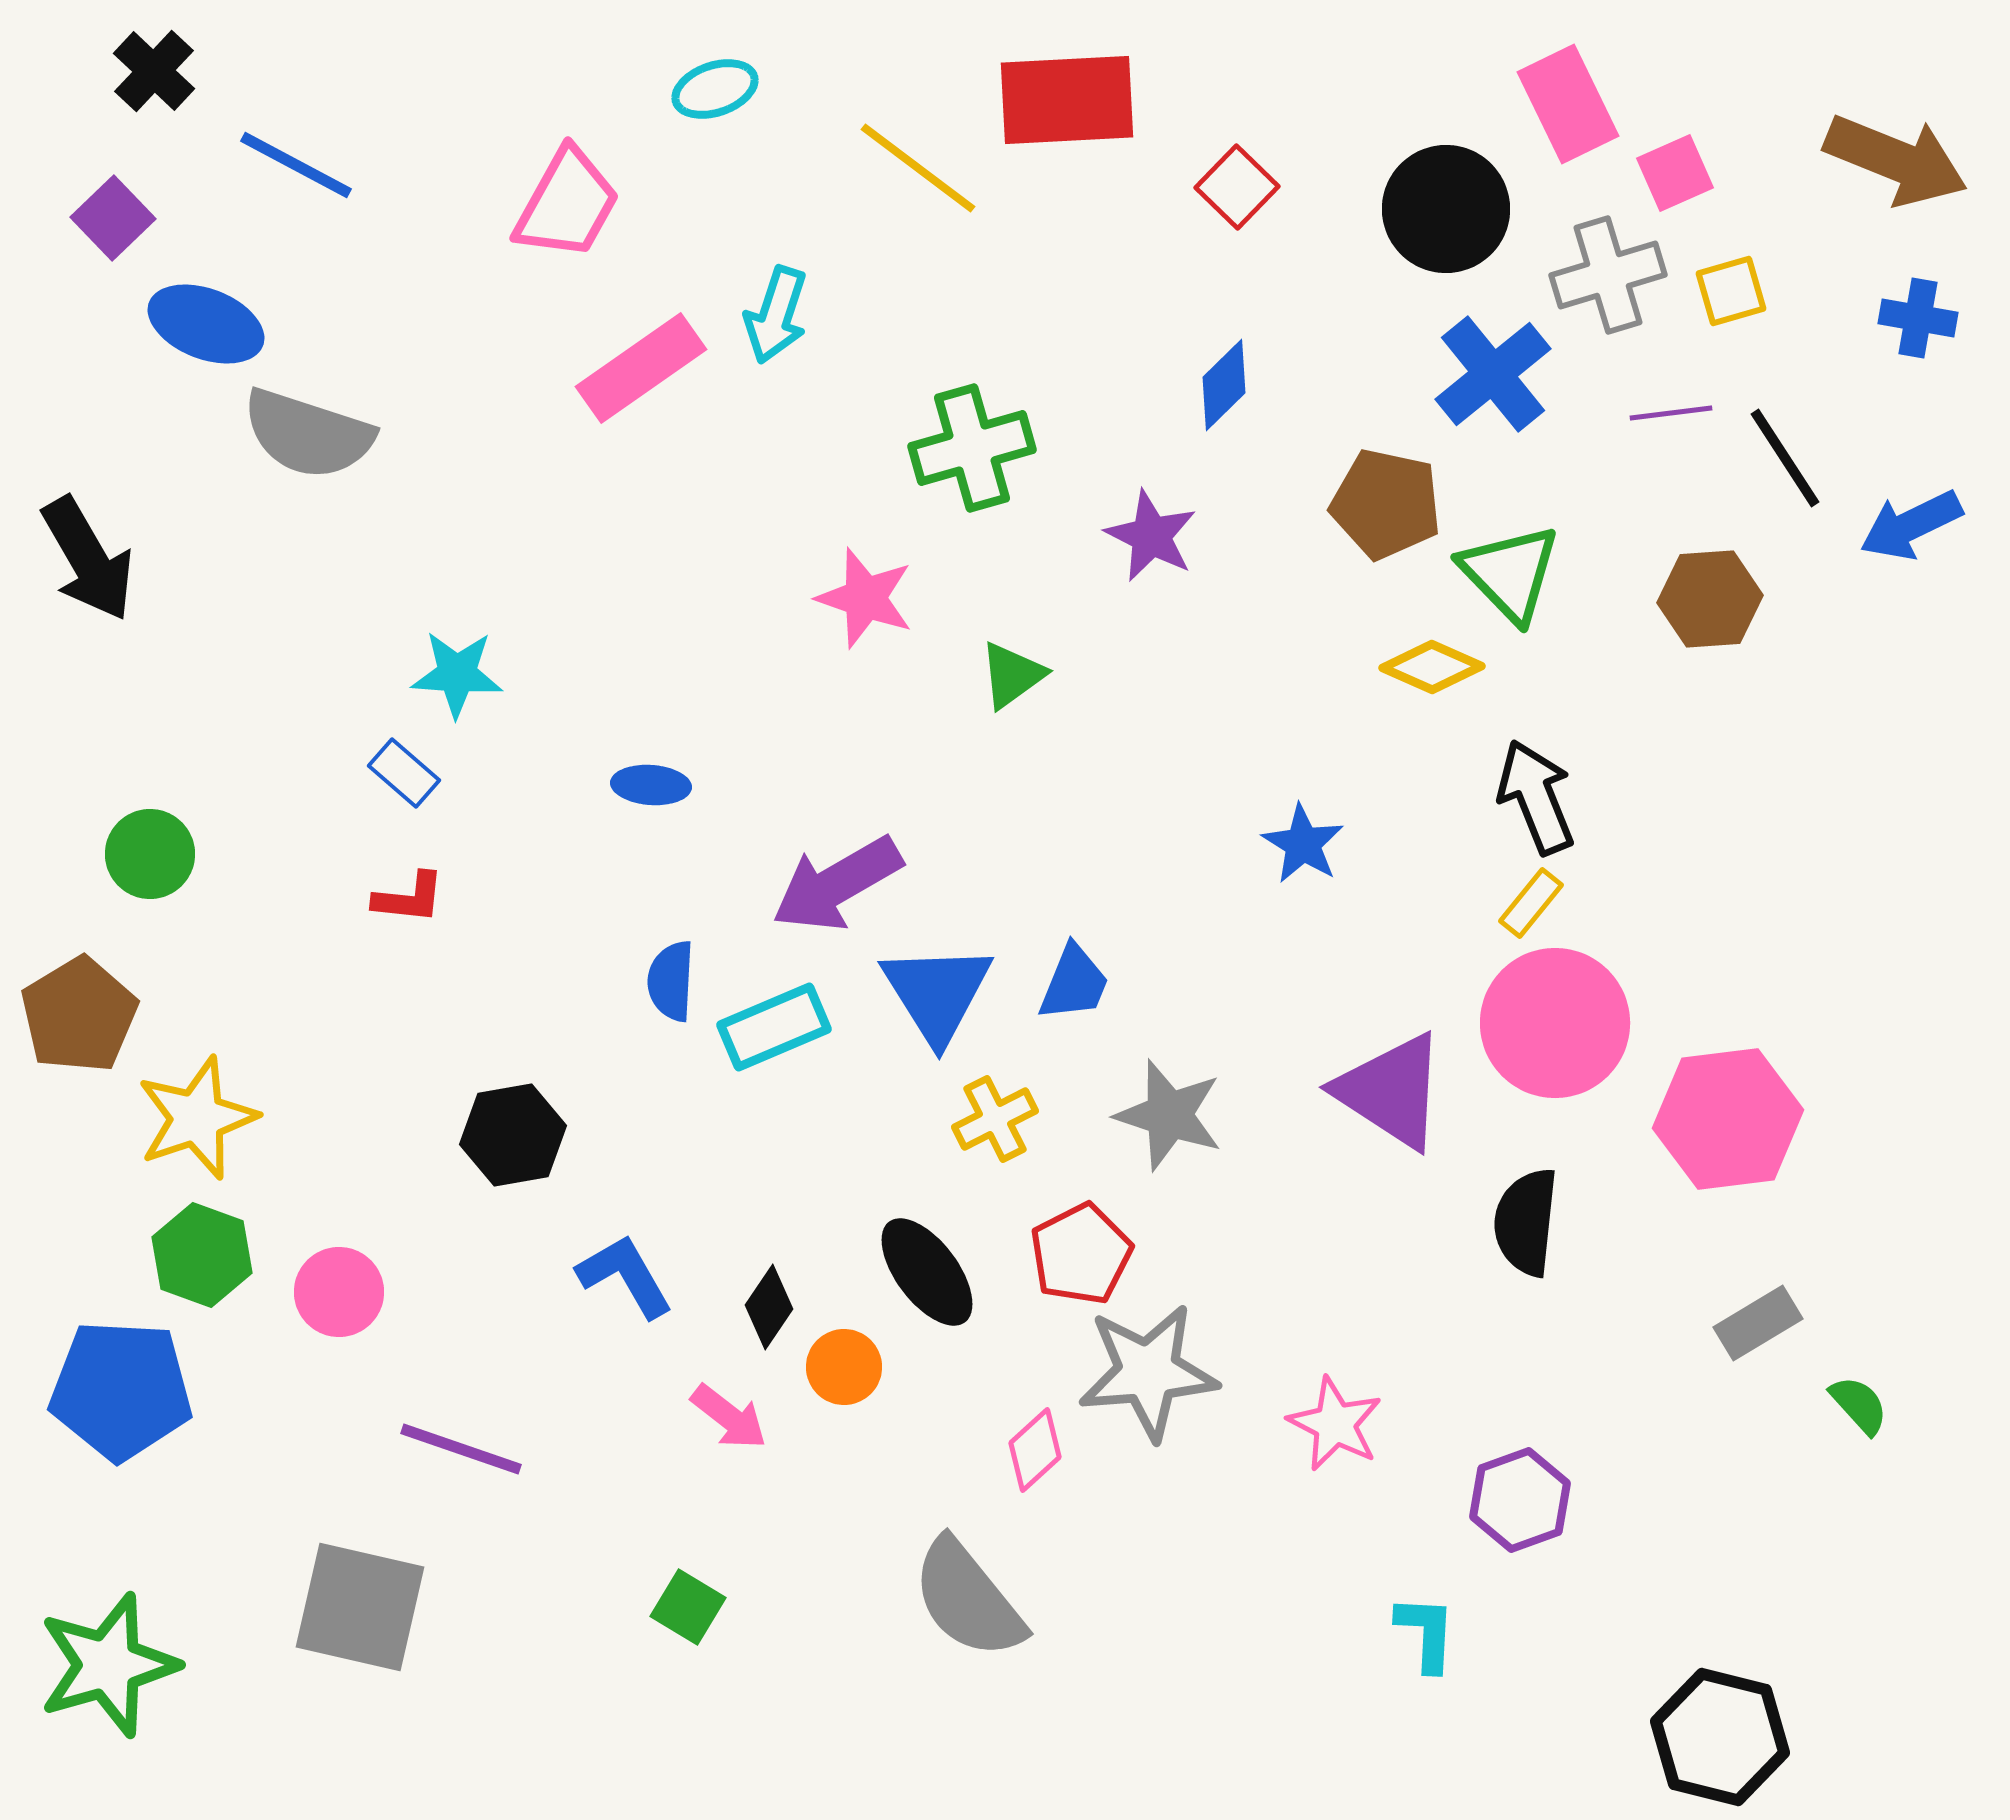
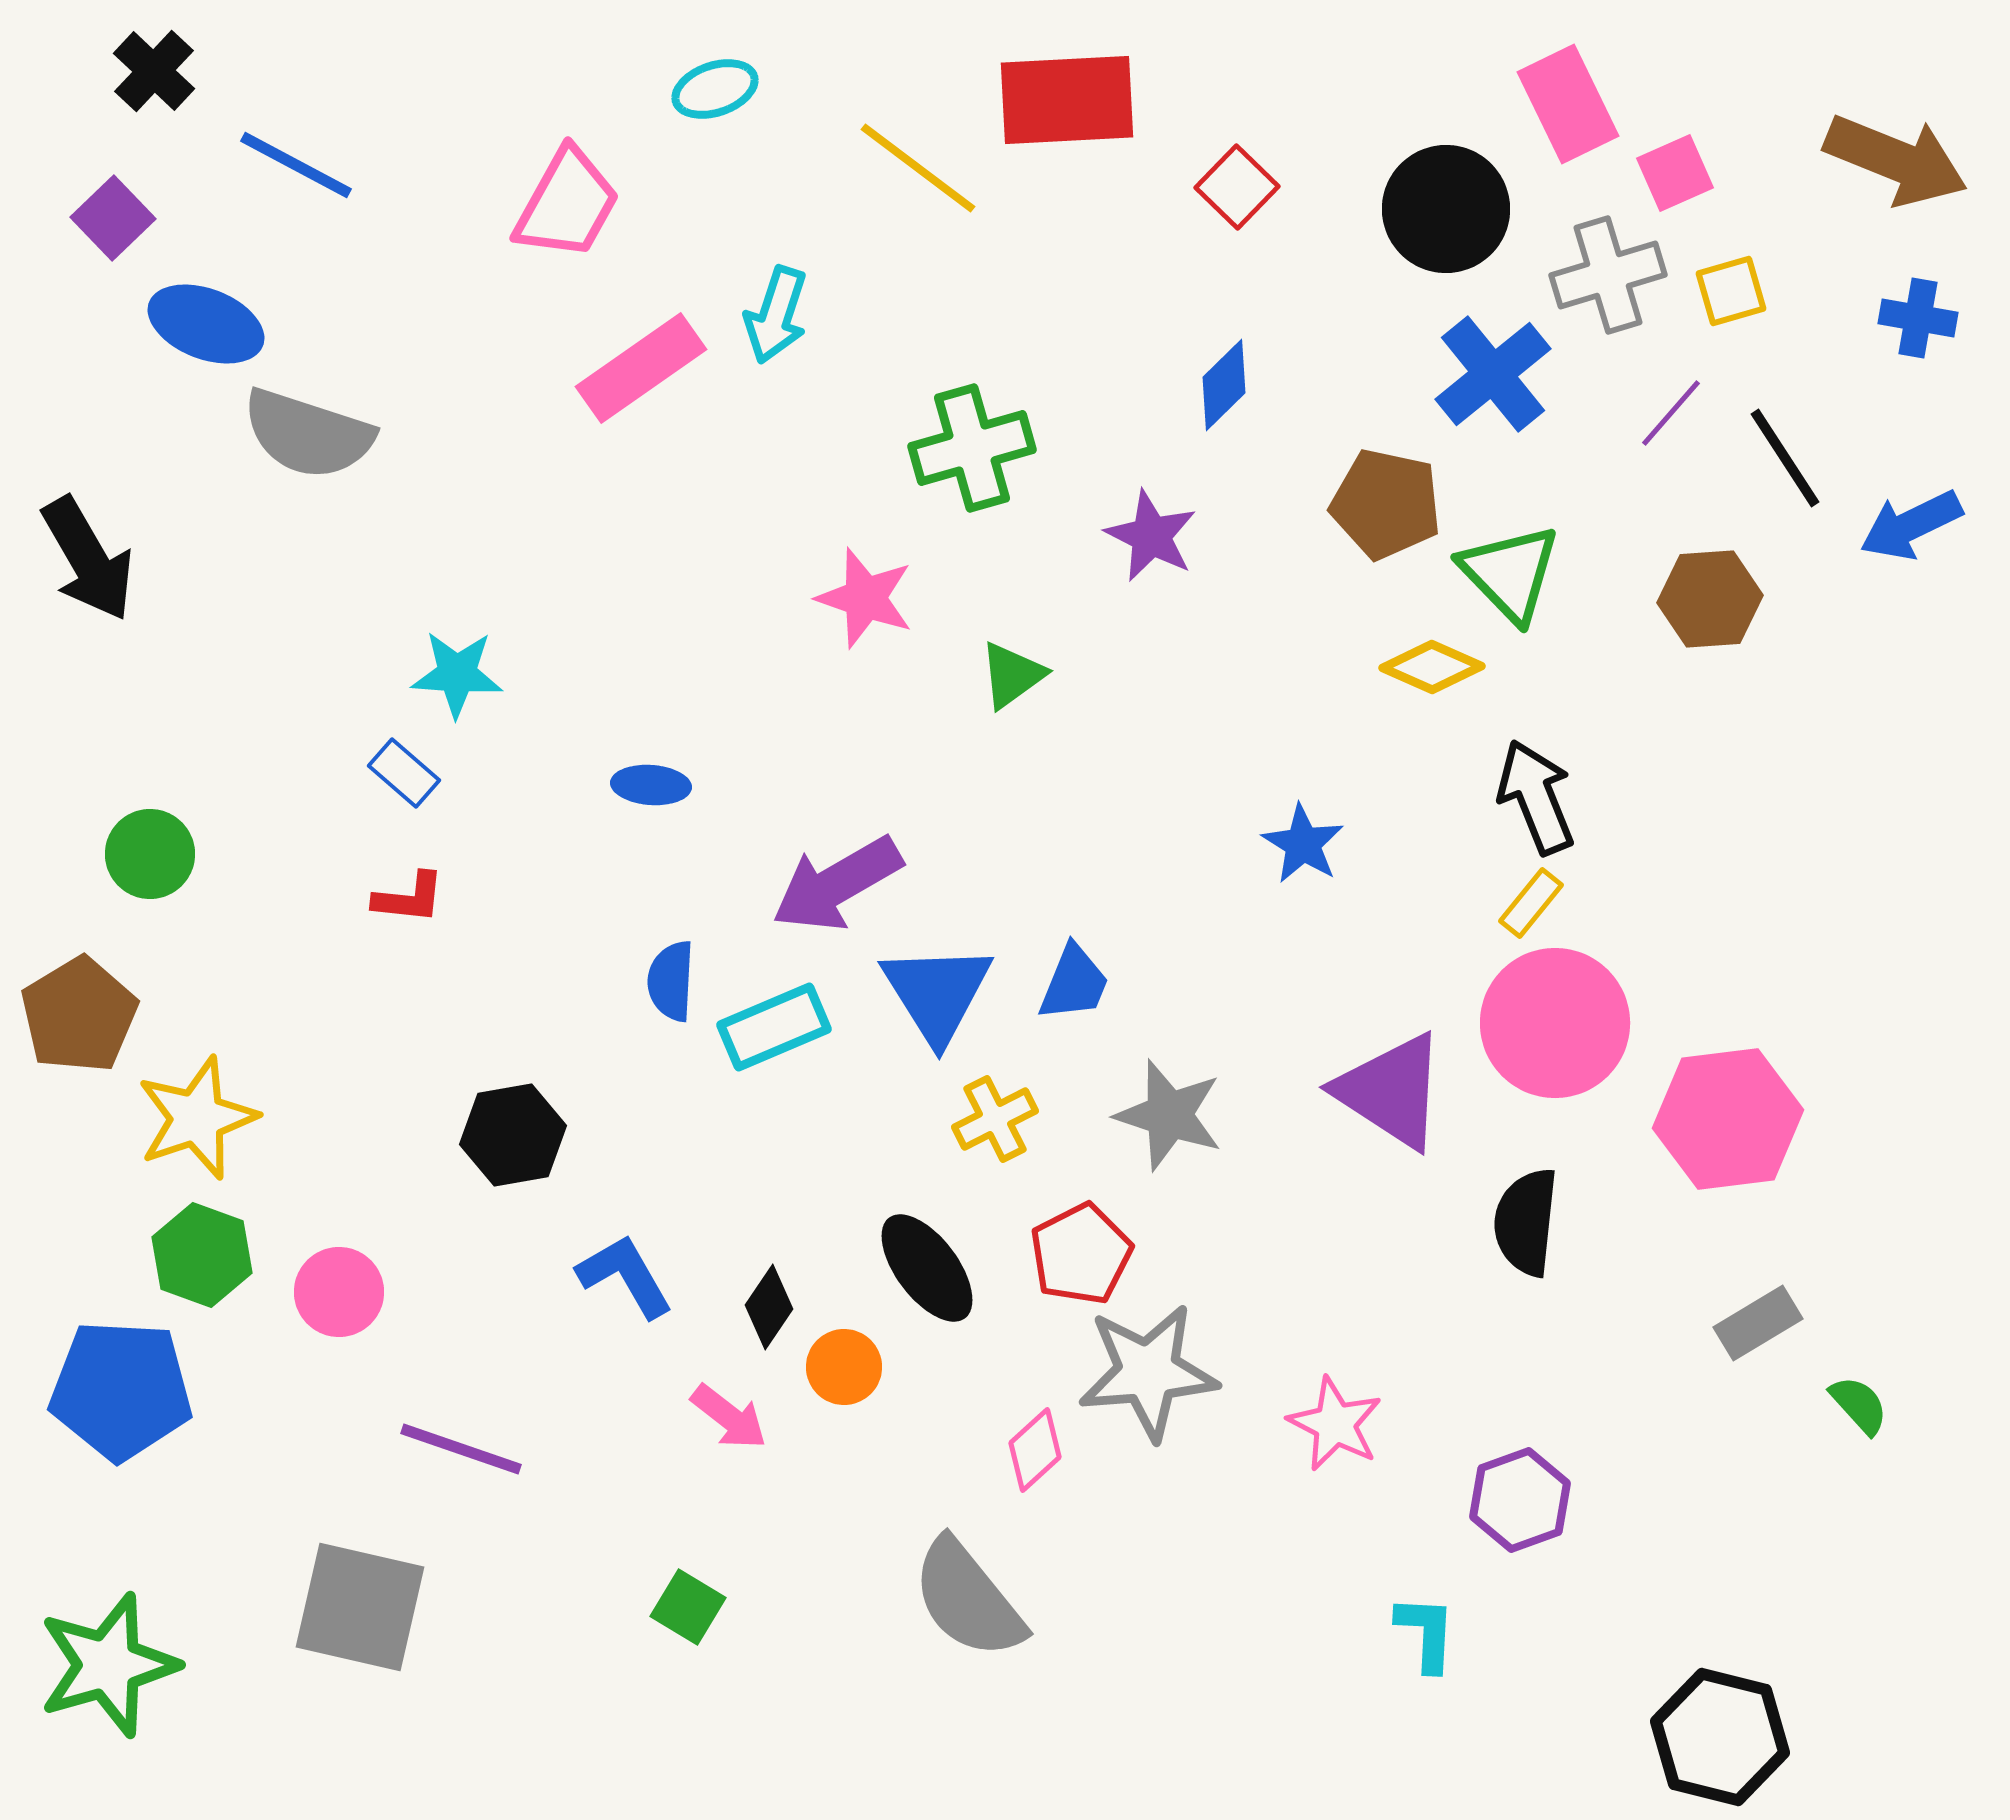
purple line at (1671, 413): rotated 42 degrees counterclockwise
black ellipse at (927, 1272): moved 4 px up
